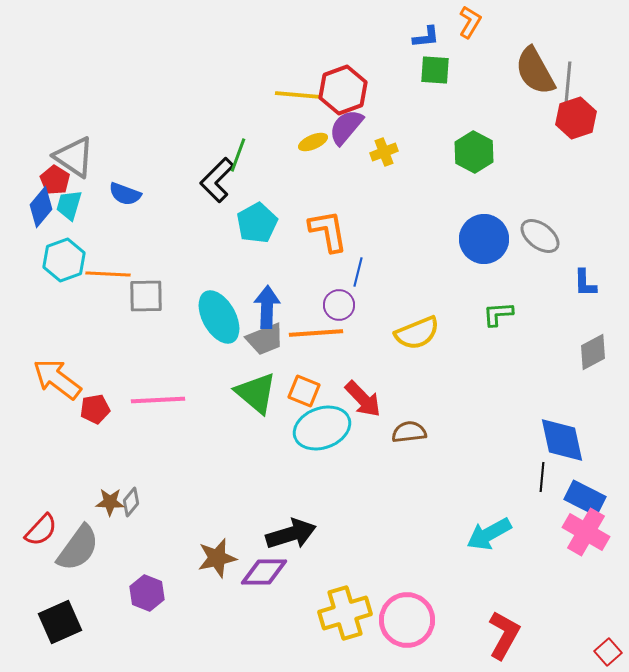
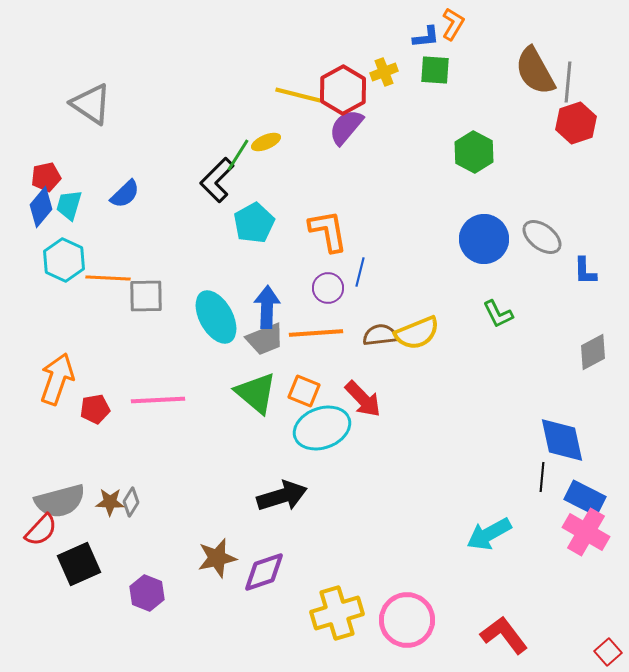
orange L-shape at (470, 22): moved 17 px left, 2 px down
red hexagon at (343, 90): rotated 9 degrees counterclockwise
yellow line at (298, 95): rotated 9 degrees clockwise
red hexagon at (576, 118): moved 5 px down
yellow ellipse at (313, 142): moved 47 px left
yellow cross at (384, 152): moved 80 px up
green line at (238, 155): rotated 12 degrees clockwise
gray triangle at (74, 157): moved 17 px right, 53 px up
red pentagon at (55, 180): moved 9 px left, 3 px up; rotated 28 degrees clockwise
blue semicircle at (125, 194): rotated 64 degrees counterclockwise
cyan pentagon at (257, 223): moved 3 px left
gray ellipse at (540, 236): moved 2 px right, 1 px down
cyan hexagon at (64, 260): rotated 15 degrees counterclockwise
blue line at (358, 272): moved 2 px right
orange line at (108, 274): moved 4 px down
blue L-shape at (585, 283): moved 12 px up
purple circle at (339, 305): moved 11 px left, 17 px up
green L-shape at (498, 314): rotated 112 degrees counterclockwise
cyan ellipse at (219, 317): moved 3 px left
orange arrow at (57, 379): rotated 72 degrees clockwise
brown semicircle at (409, 432): moved 29 px left, 97 px up
gray diamond at (131, 502): rotated 8 degrees counterclockwise
black arrow at (291, 534): moved 9 px left, 38 px up
gray semicircle at (78, 548): moved 18 px left, 47 px up; rotated 39 degrees clockwise
purple diamond at (264, 572): rotated 18 degrees counterclockwise
yellow cross at (345, 613): moved 8 px left
black square at (60, 622): moved 19 px right, 58 px up
red L-shape at (504, 635): rotated 66 degrees counterclockwise
